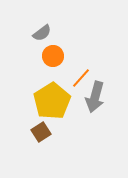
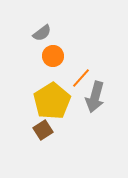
brown square: moved 2 px right, 2 px up
